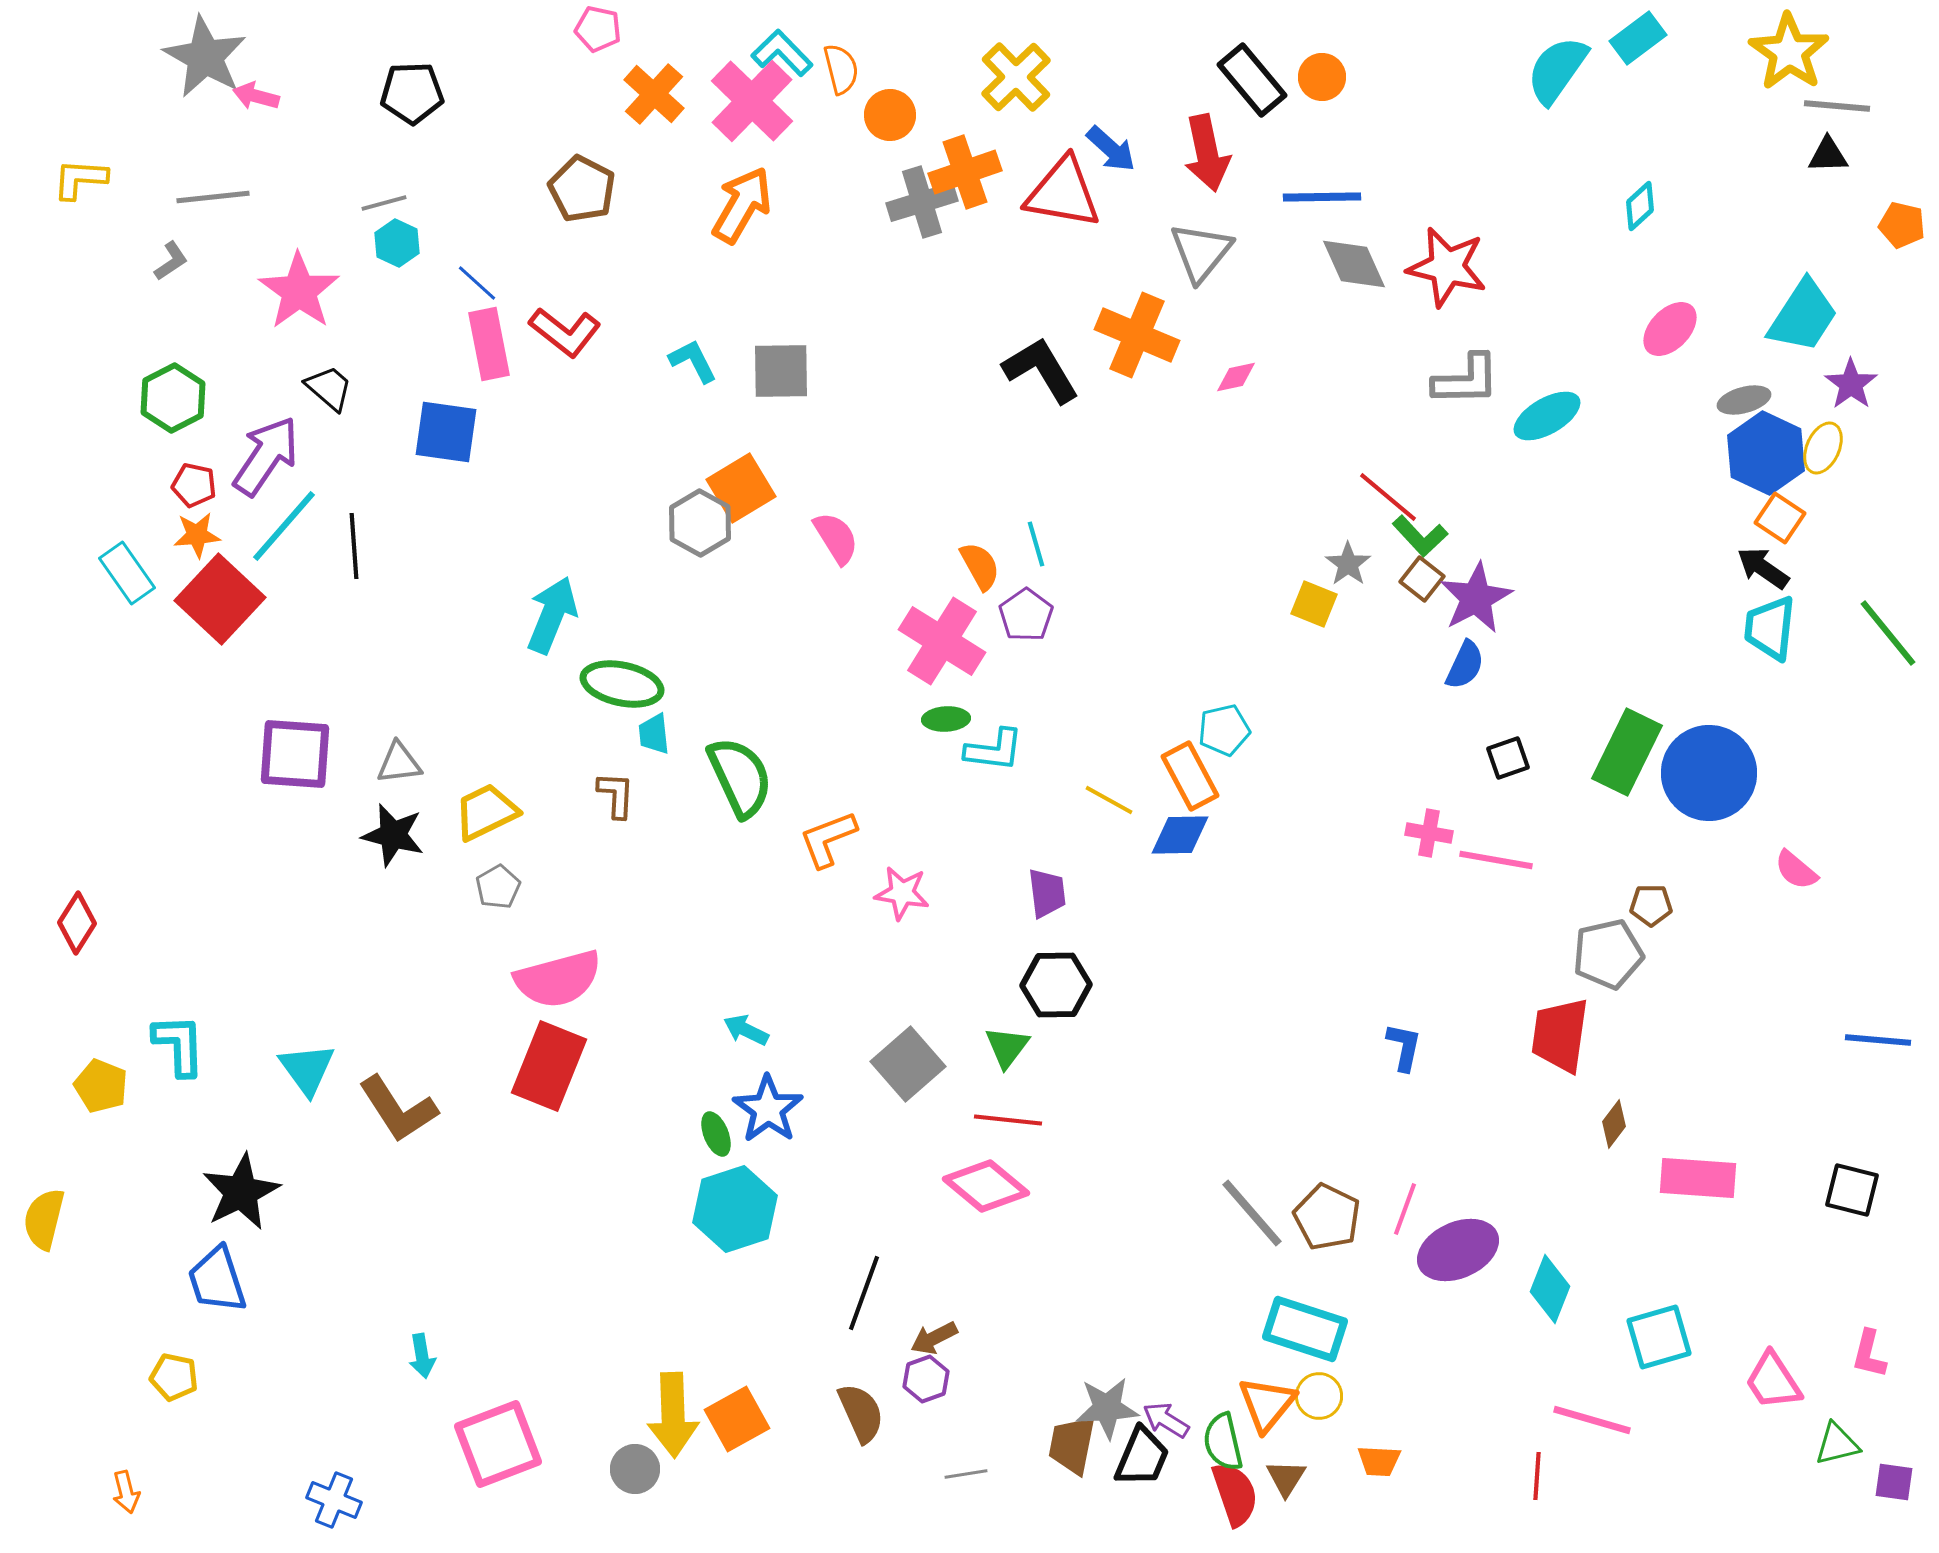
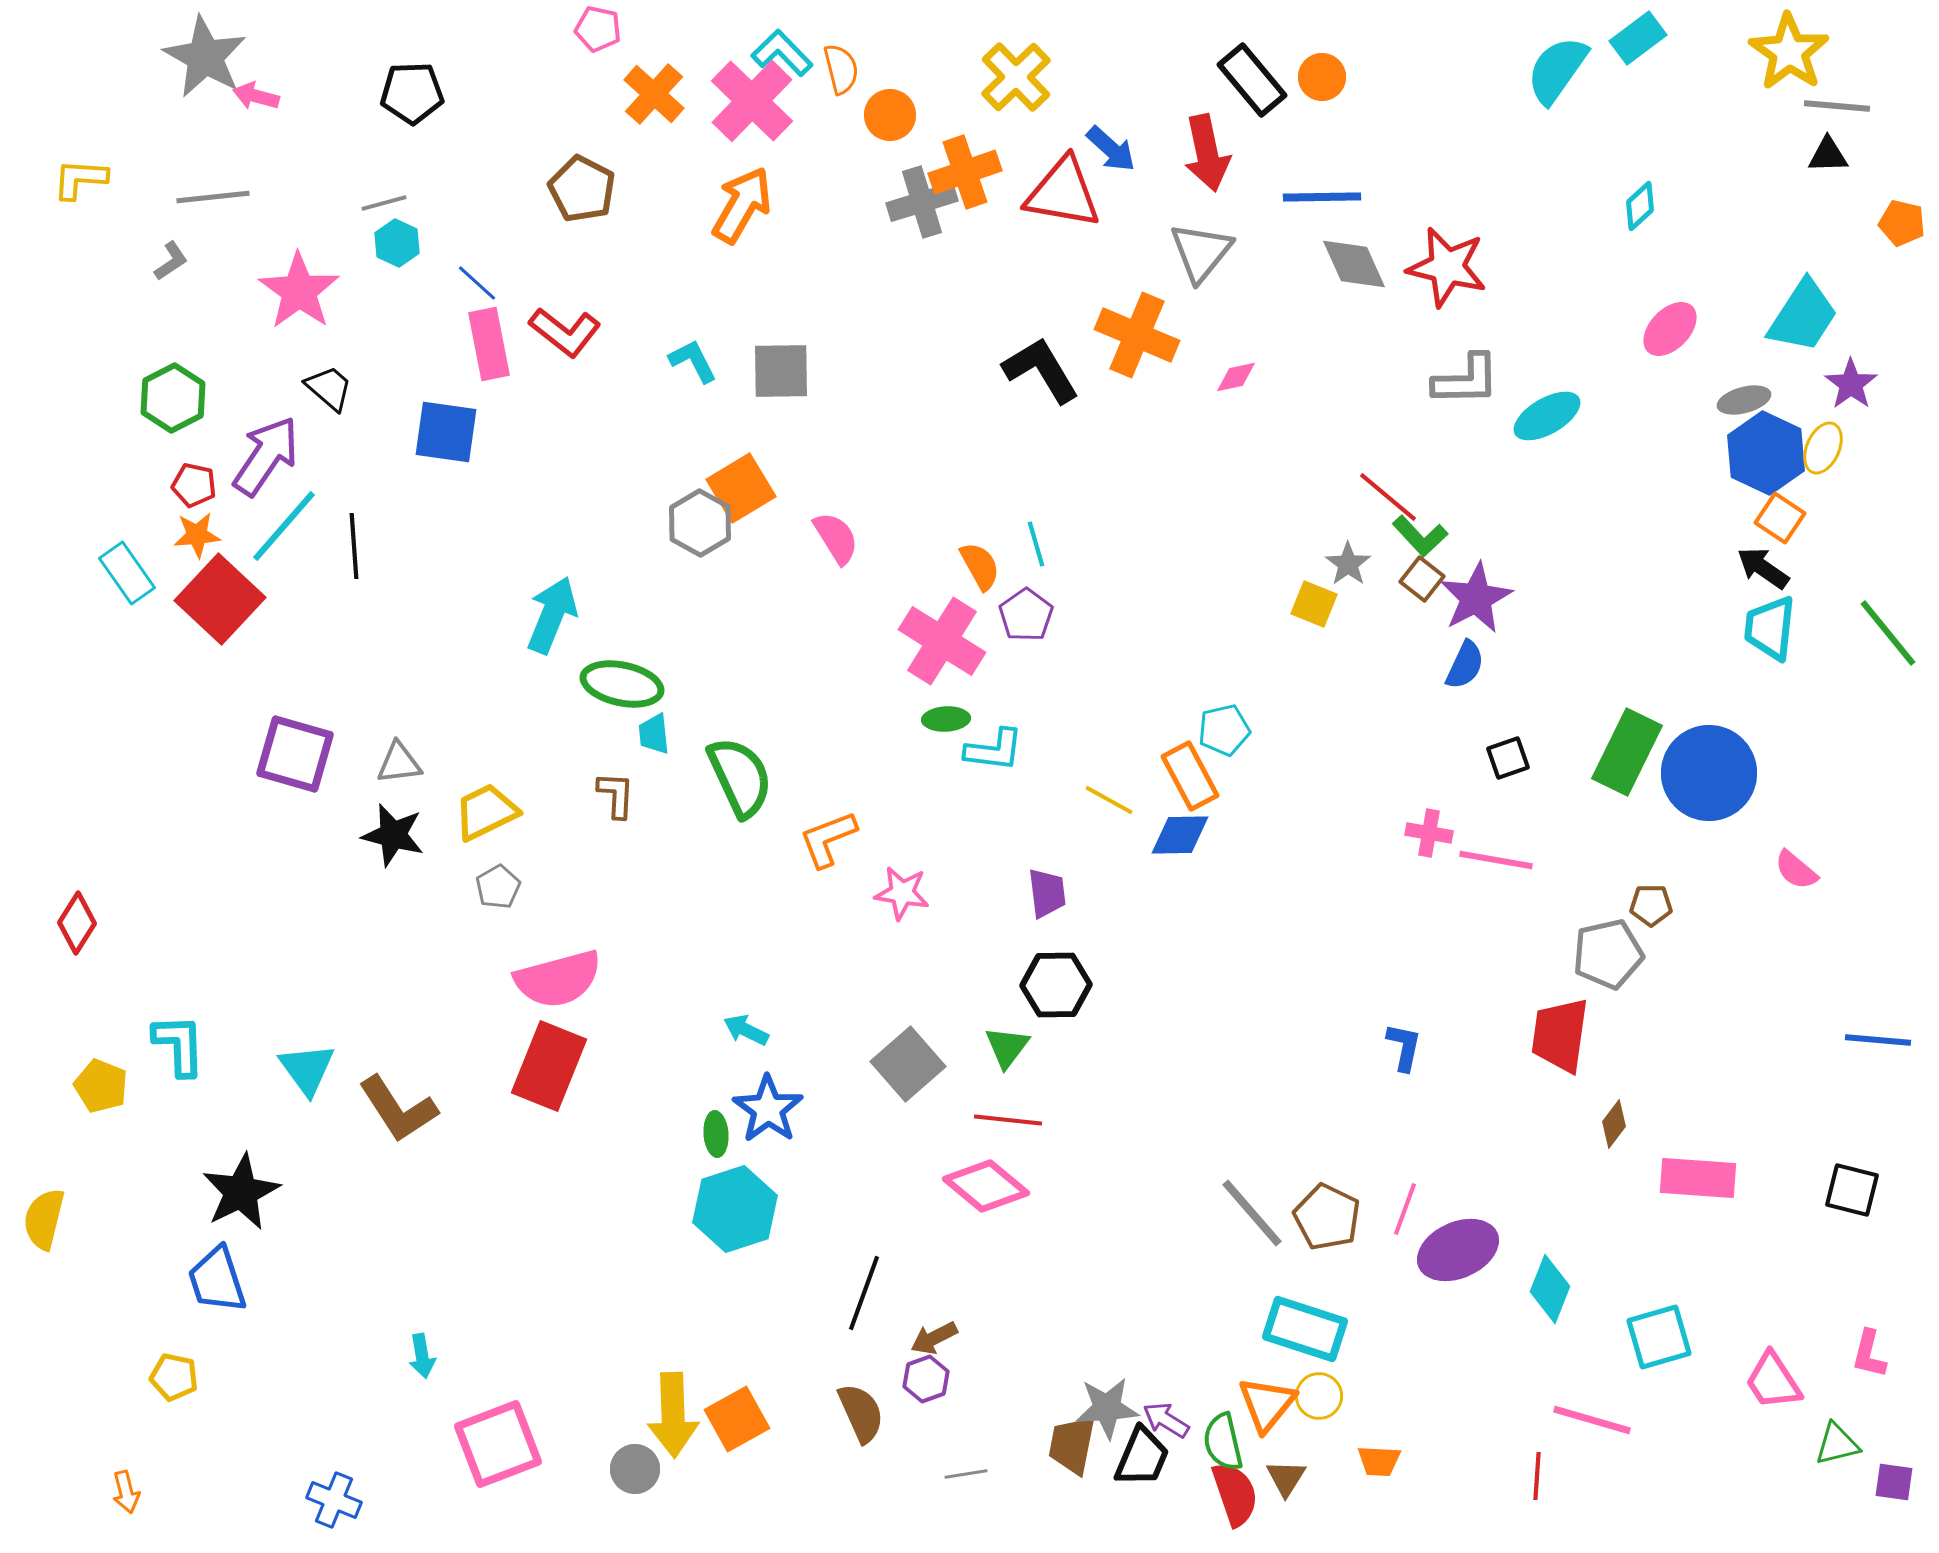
orange pentagon at (1902, 225): moved 2 px up
purple square at (295, 754): rotated 12 degrees clockwise
green ellipse at (716, 1134): rotated 18 degrees clockwise
